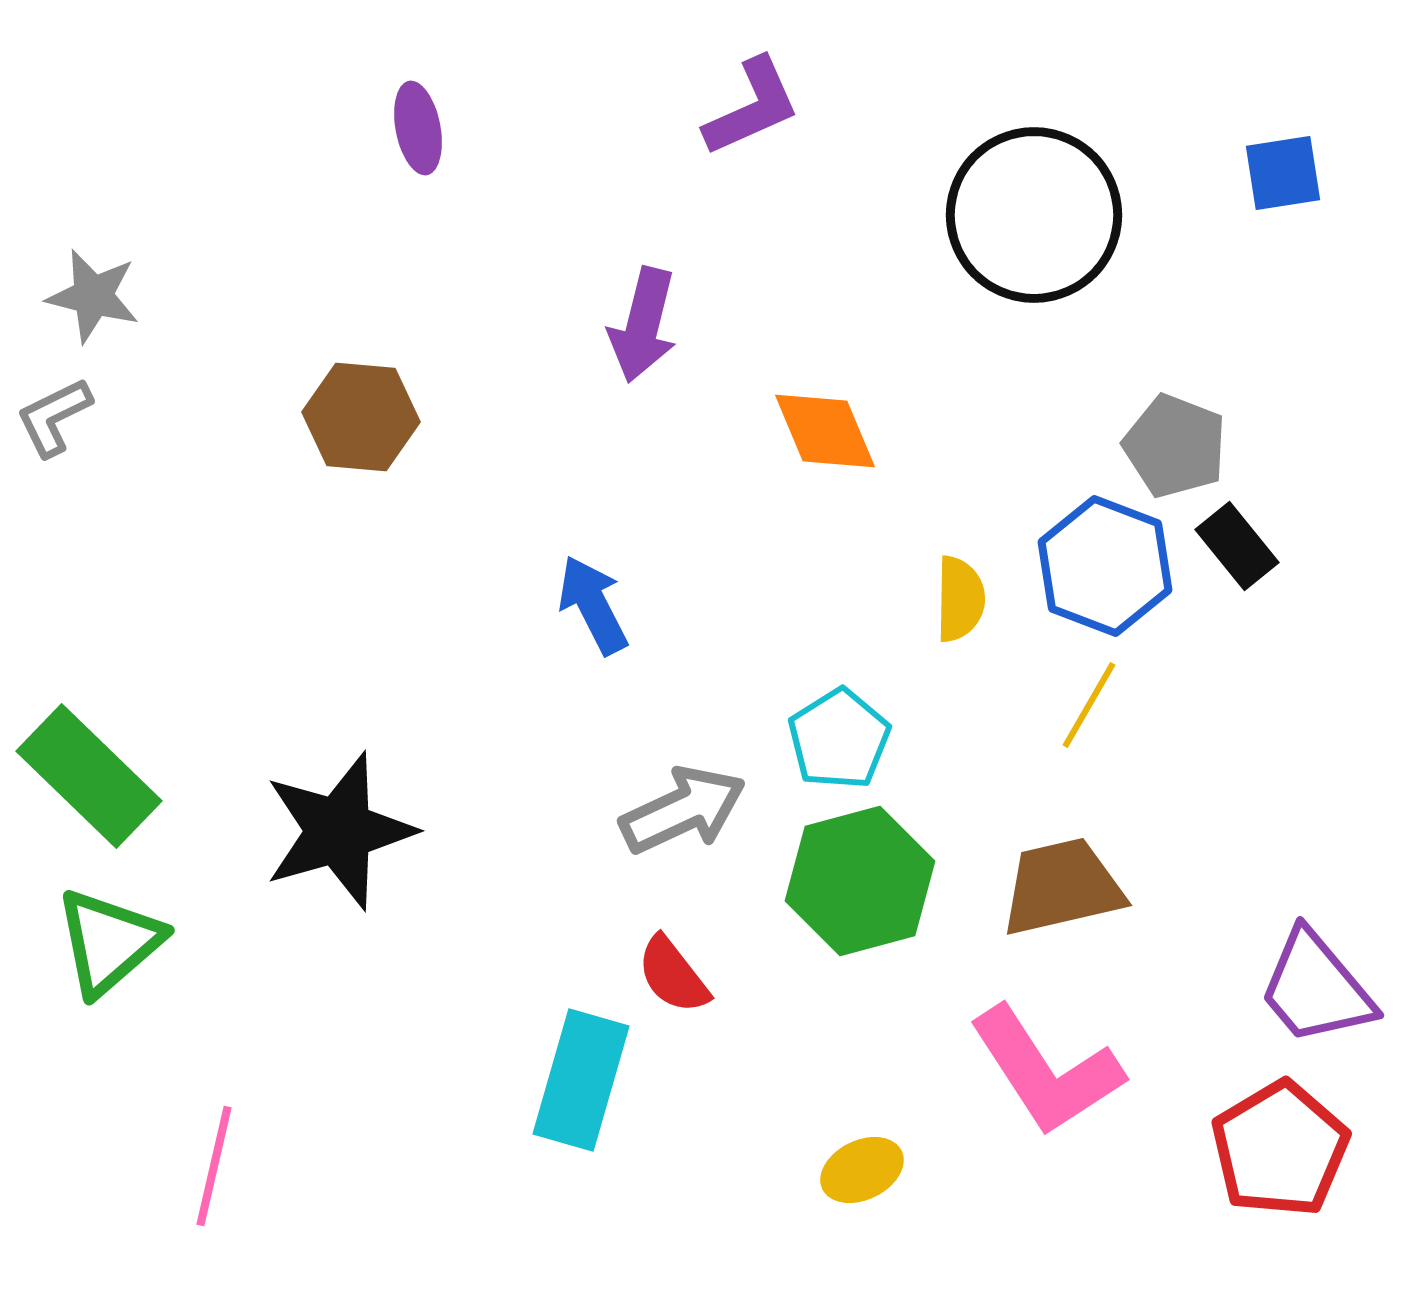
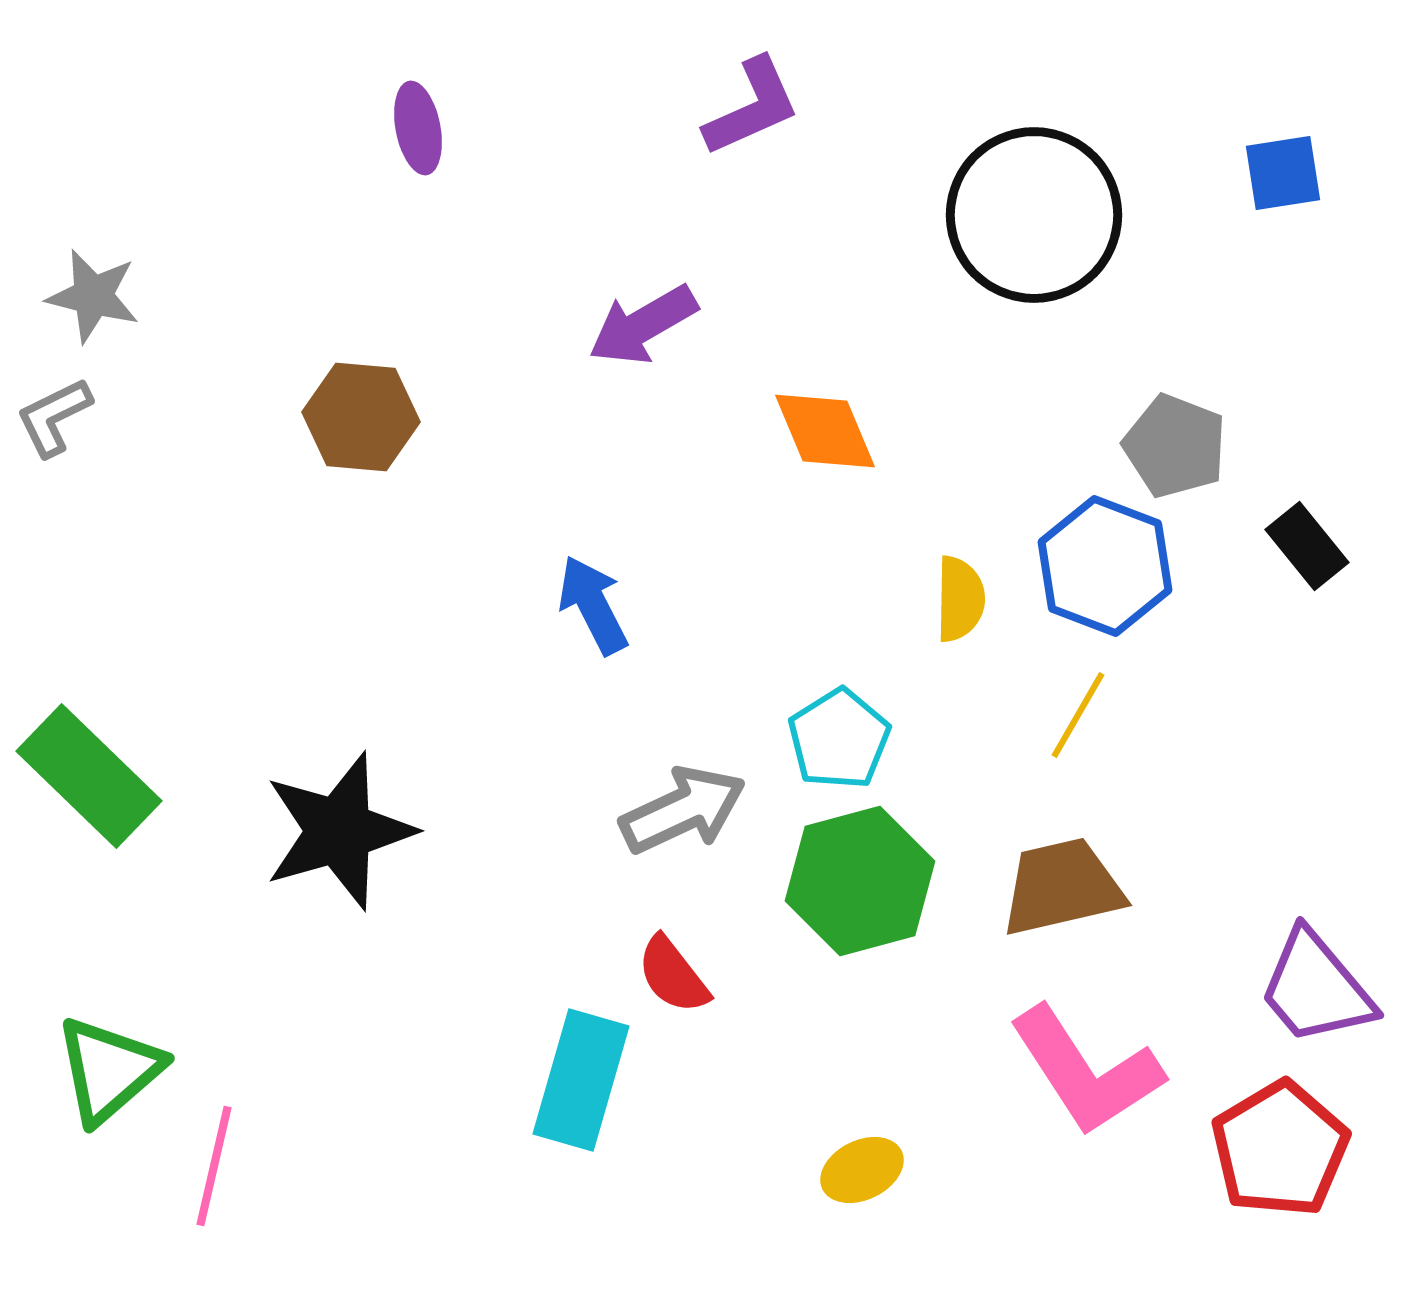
purple arrow: rotated 46 degrees clockwise
black rectangle: moved 70 px right
yellow line: moved 11 px left, 10 px down
green triangle: moved 128 px down
pink L-shape: moved 40 px right
